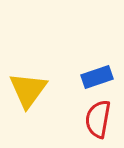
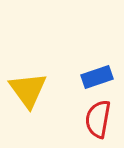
yellow triangle: rotated 12 degrees counterclockwise
